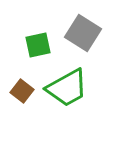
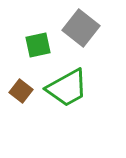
gray square: moved 2 px left, 5 px up; rotated 6 degrees clockwise
brown square: moved 1 px left
